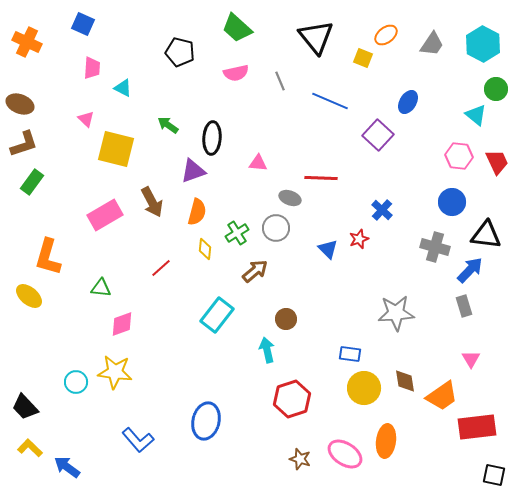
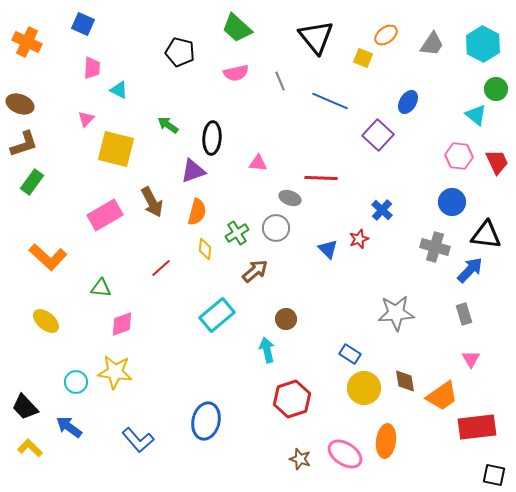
cyan triangle at (123, 88): moved 4 px left, 2 px down
pink triangle at (86, 119): rotated 30 degrees clockwise
orange L-shape at (48, 257): rotated 63 degrees counterclockwise
yellow ellipse at (29, 296): moved 17 px right, 25 px down
gray rectangle at (464, 306): moved 8 px down
cyan rectangle at (217, 315): rotated 12 degrees clockwise
blue rectangle at (350, 354): rotated 25 degrees clockwise
blue arrow at (67, 467): moved 2 px right, 40 px up
